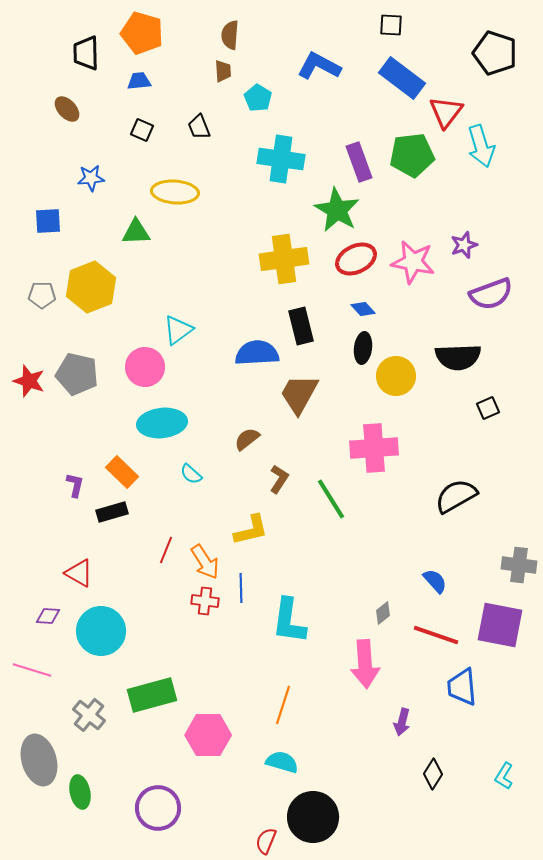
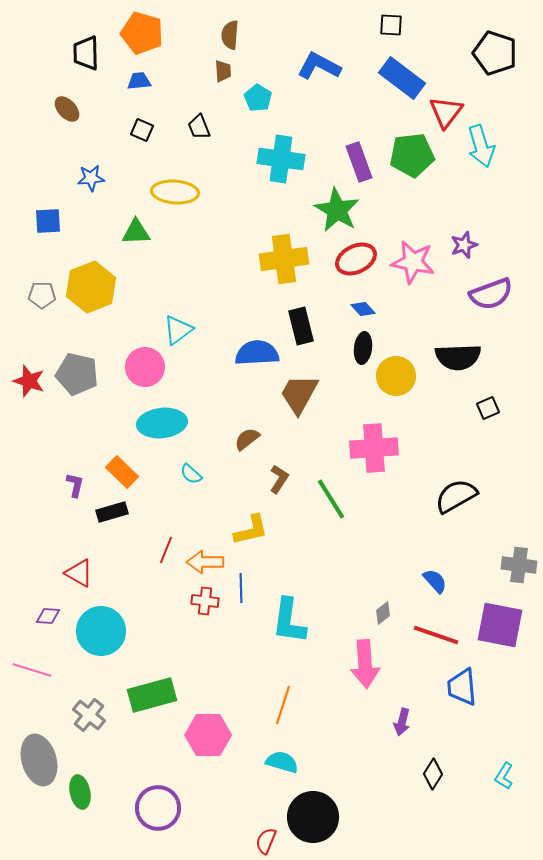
orange arrow at (205, 562): rotated 123 degrees clockwise
